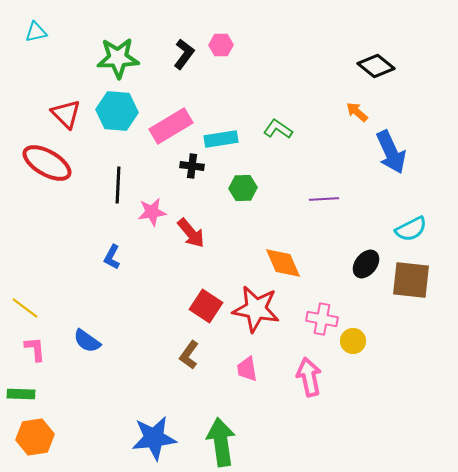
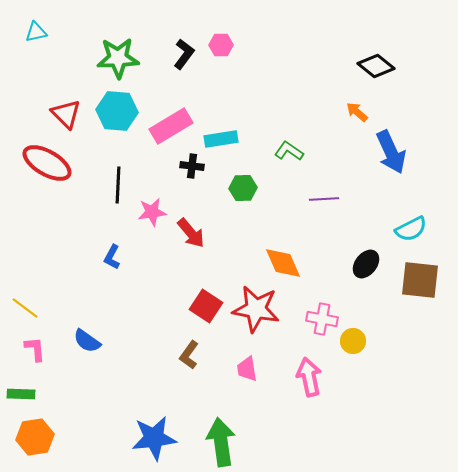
green L-shape: moved 11 px right, 22 px down
brown square: moved 9 px right
